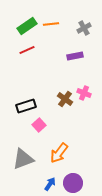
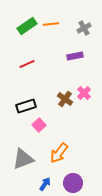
red line: moved 14 px down
pink cross: rotated 24 degrees clockwise
blue arrow: moved 5 px left
